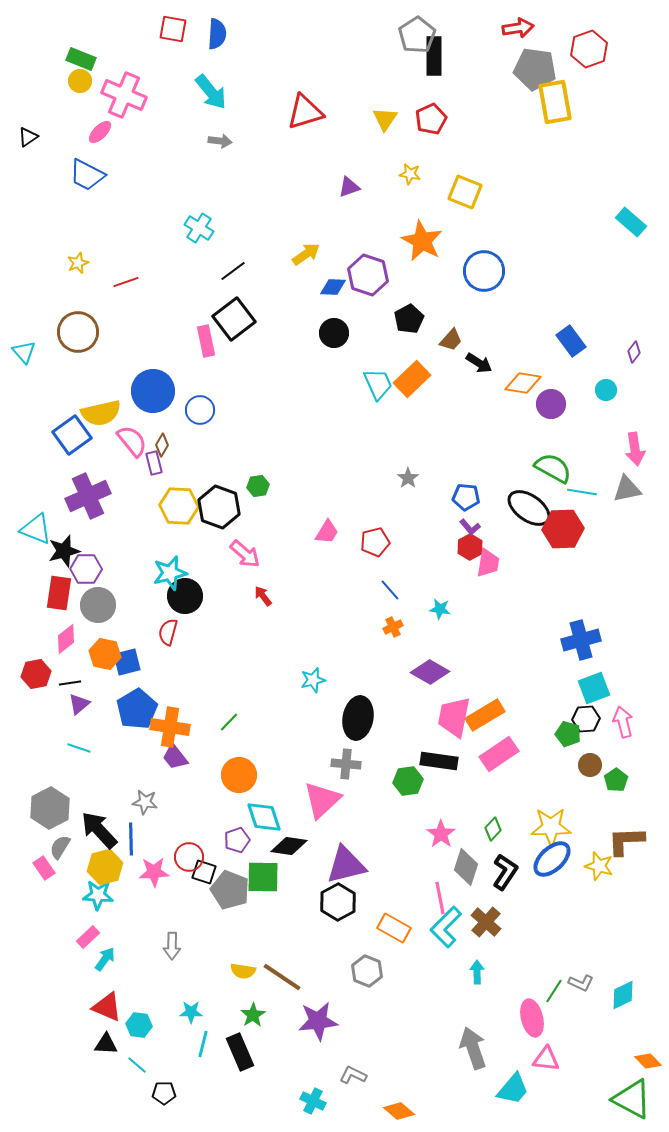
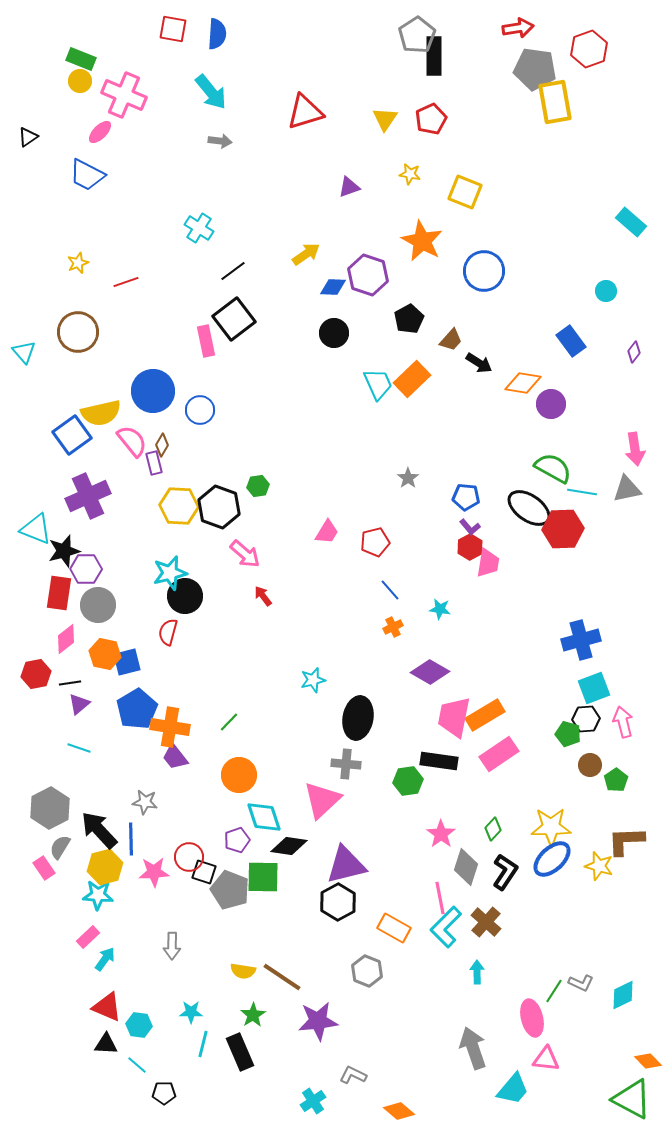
cyan circle at (606, 390): moved 99 px up
cyan cross at (313, 1101): rotated 30 degrees clockwise
